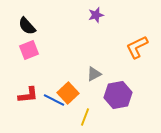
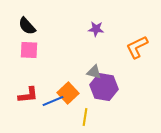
purple star: moved 14 px down; rotated 21 degrees clockwise
pink square: rotated 24 degrees clockwise
gray triangle: moved 2 px up; rotated 42 degrees clockwise
purple hexagon: moved 14 px left, 8 px up; rotated 20 degrees clockwise
blue line: moved 1 px left, 1 px down; rotated 50 degrees counterclockwise
yellow line: rotated 12 degrees counterclockwise
